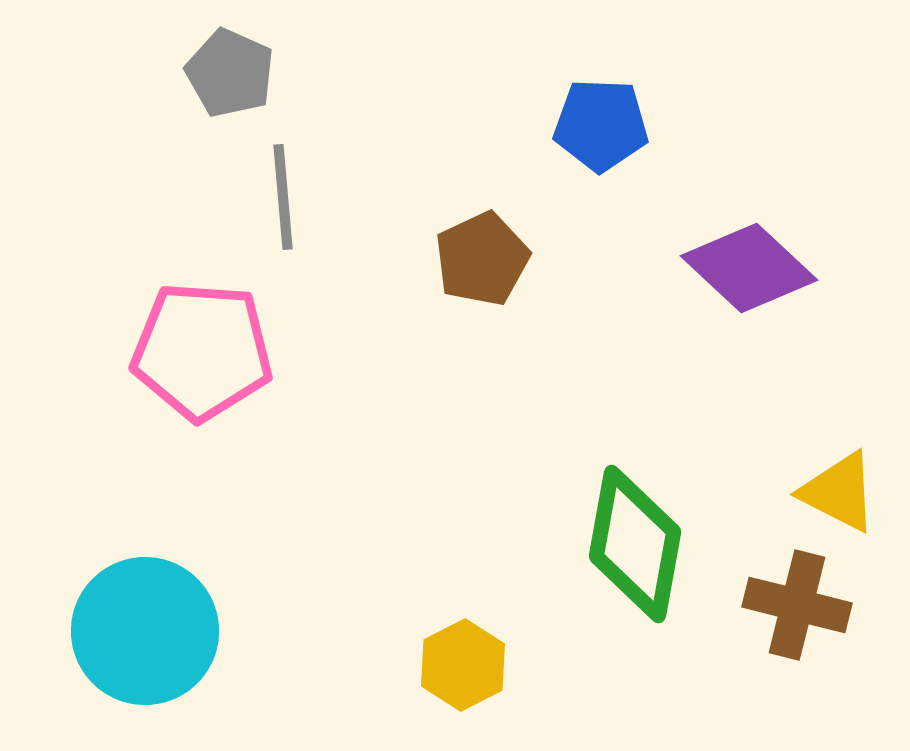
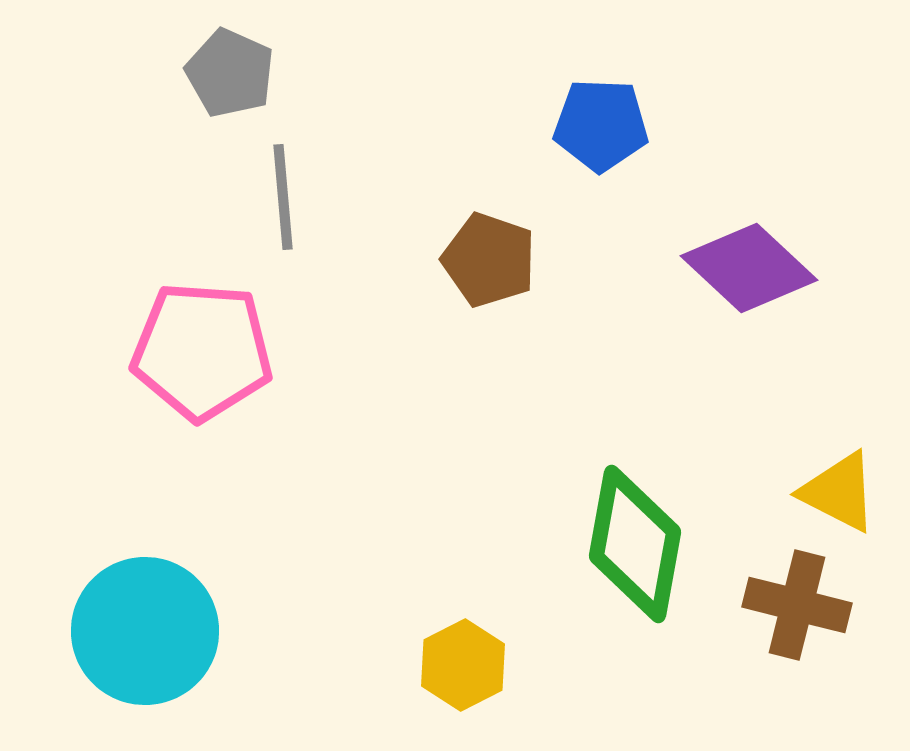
brown pentagon: moved 7 px right, 1 px down; rotated 28 degrees counterclockwise
